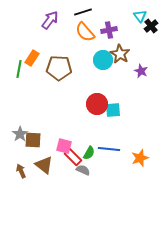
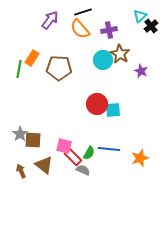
cyan triangle: rotated 24 degrees clockwise
orange semicircle: moved 5 px left, 3 px up
